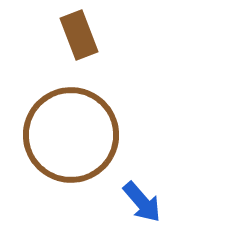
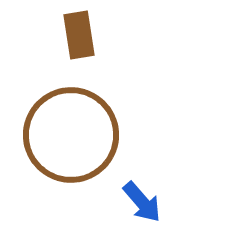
brown rectangle: rotated 12 degrees clockwise
